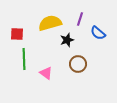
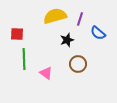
yellow semicircle: moved 5 px right, 7 px up
